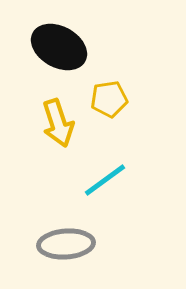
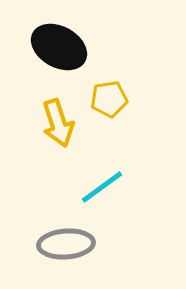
cyan line: moved 3 px left, 7 px down
